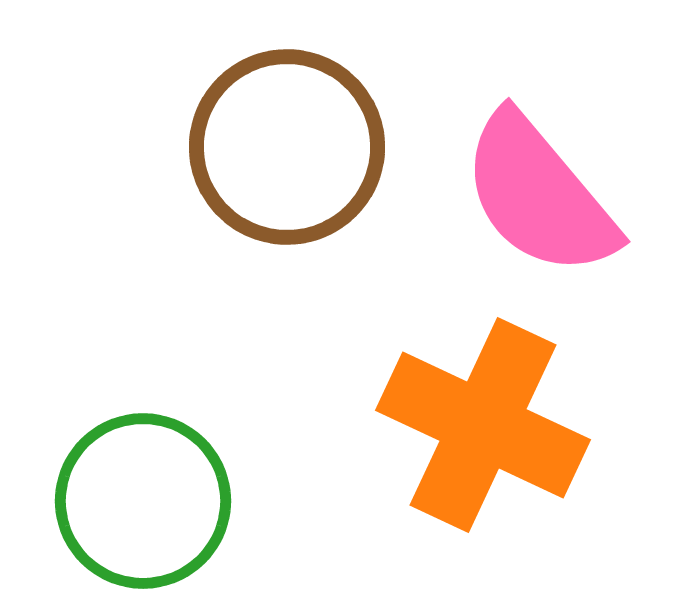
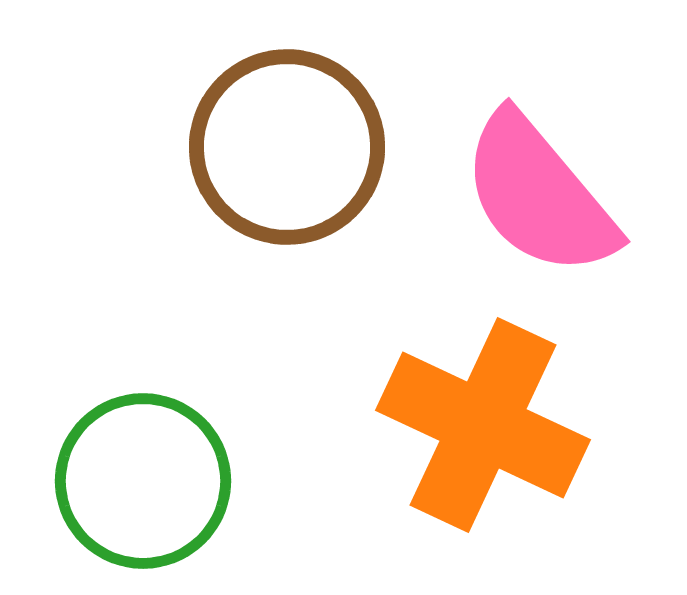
green circle: moved 20 px up
